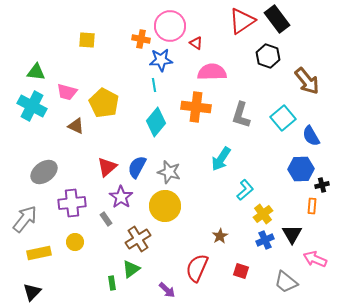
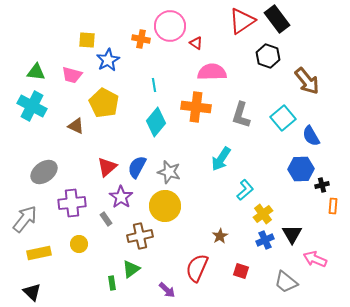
blue star at (161, 60): moved 53 px left; rotated 25 degrees counterclockwise
pink trapezoid at (67, 92): moved 5 px right, 17 px up
orange rectangle at (312, 206): moved 21 px right
brown cross at (138, 239): moved 2 px right, 3 px up; rotated 20 degrees clockwise
yellow circle at (75, 242): moved 4 px right, 2 px down
black triangle at (32, 292): rotated 30 degrees counterclockwise
